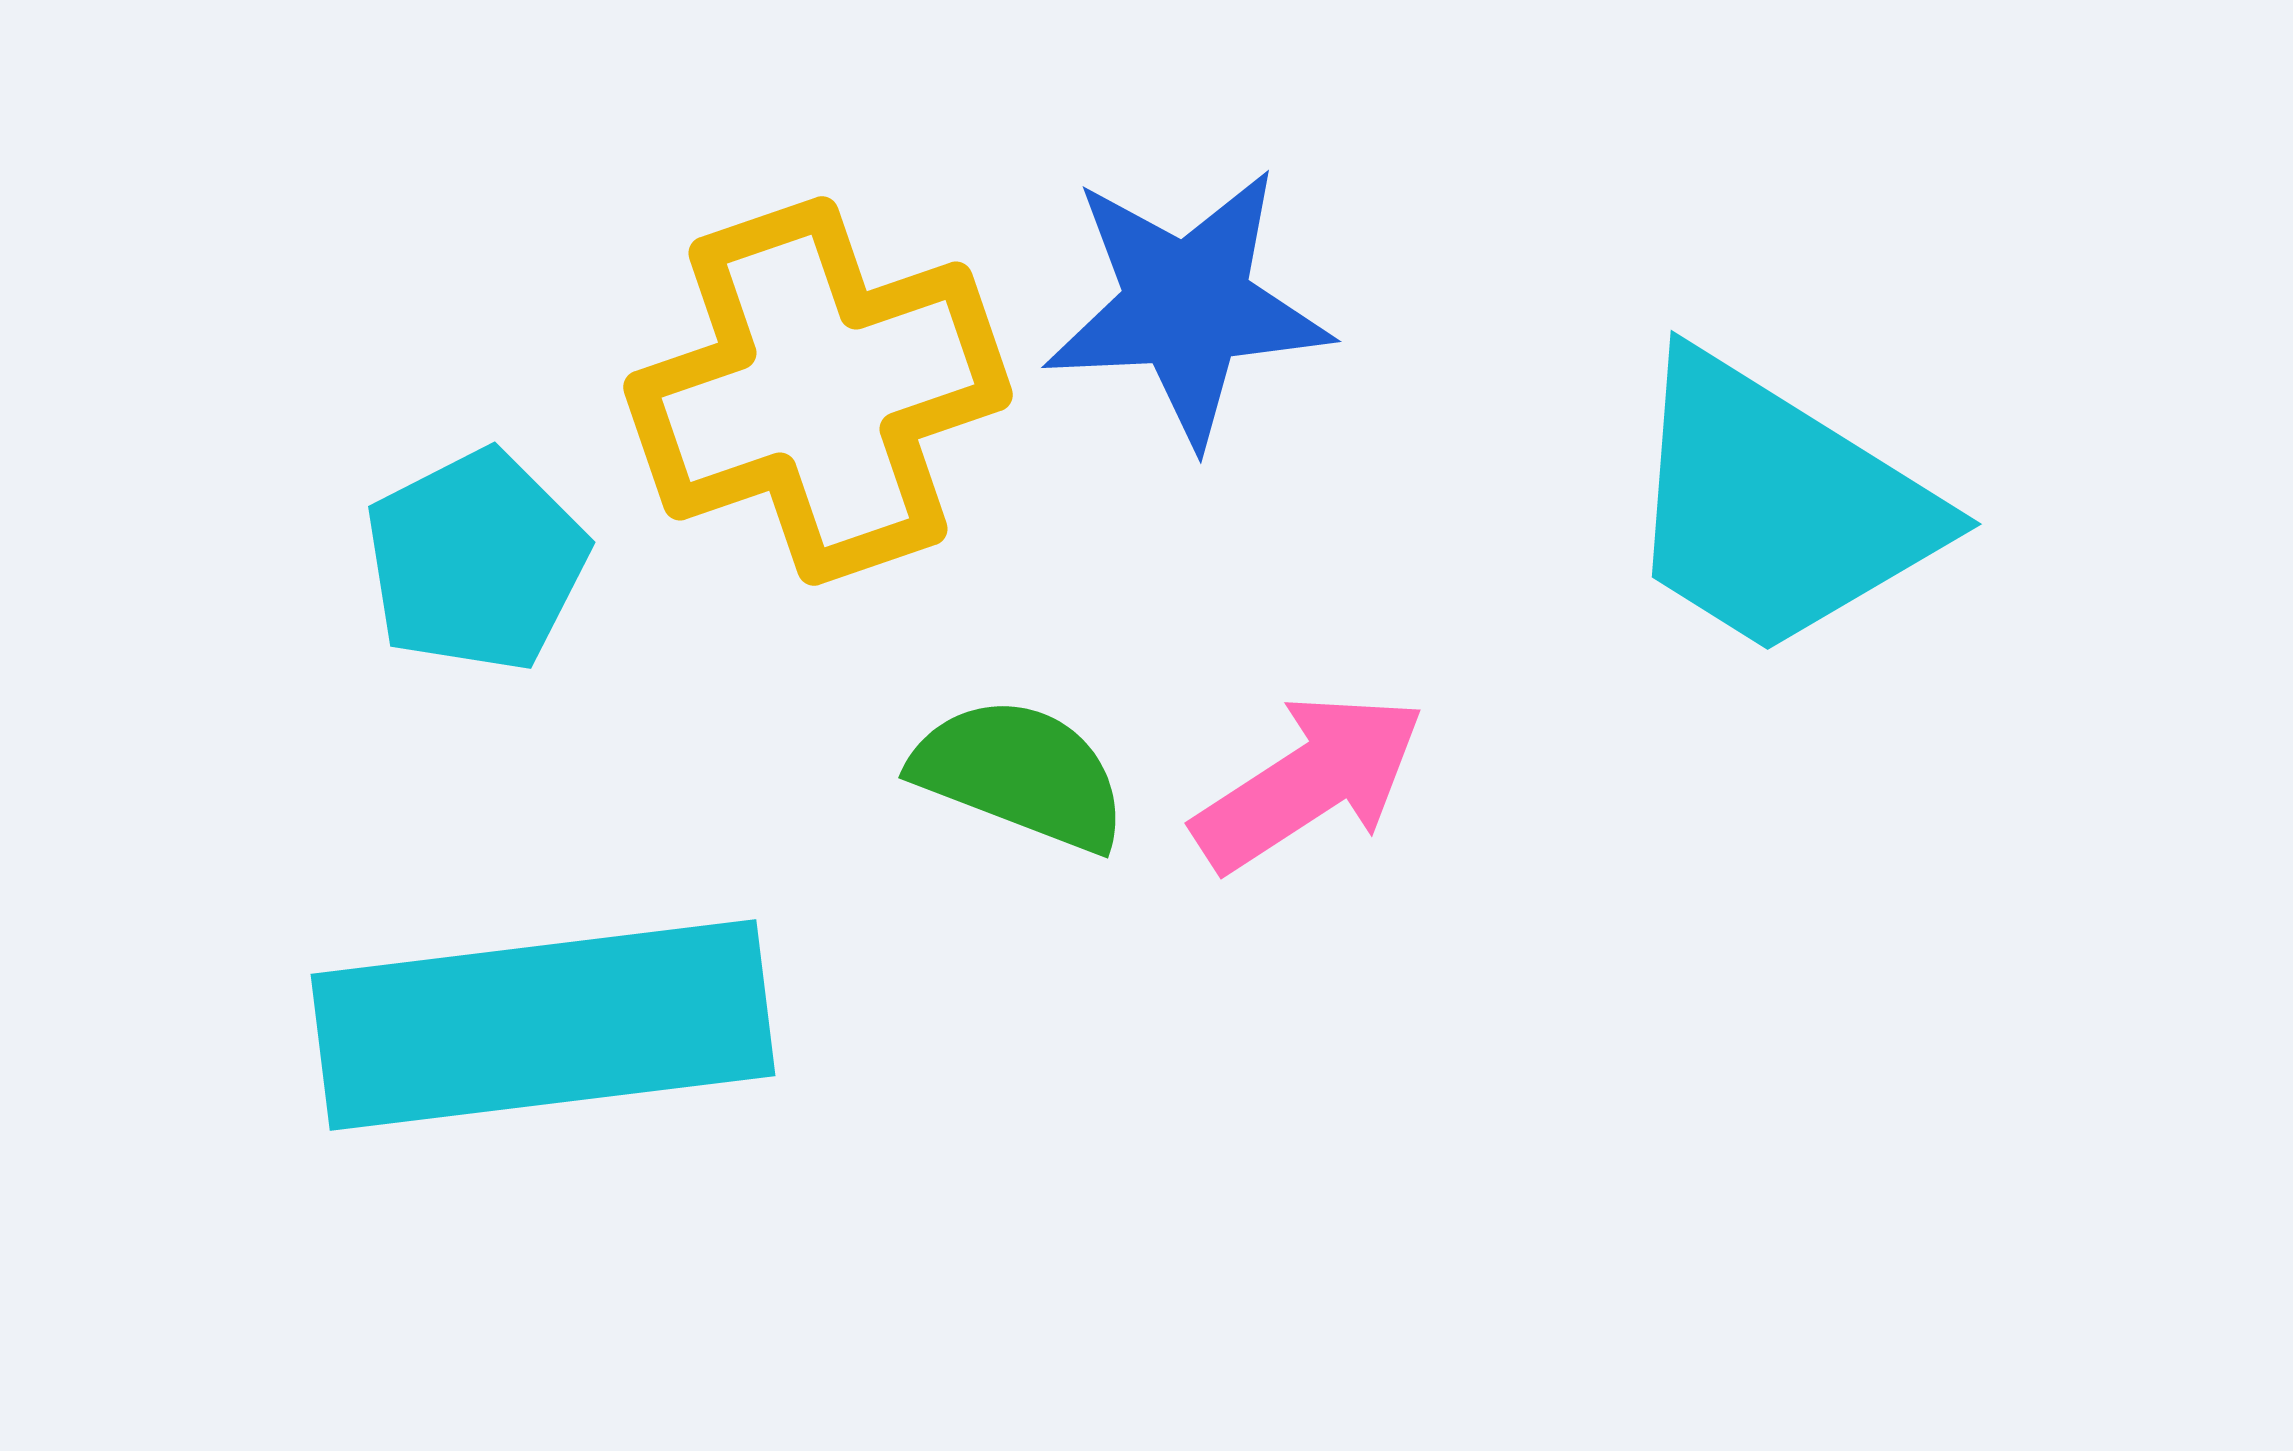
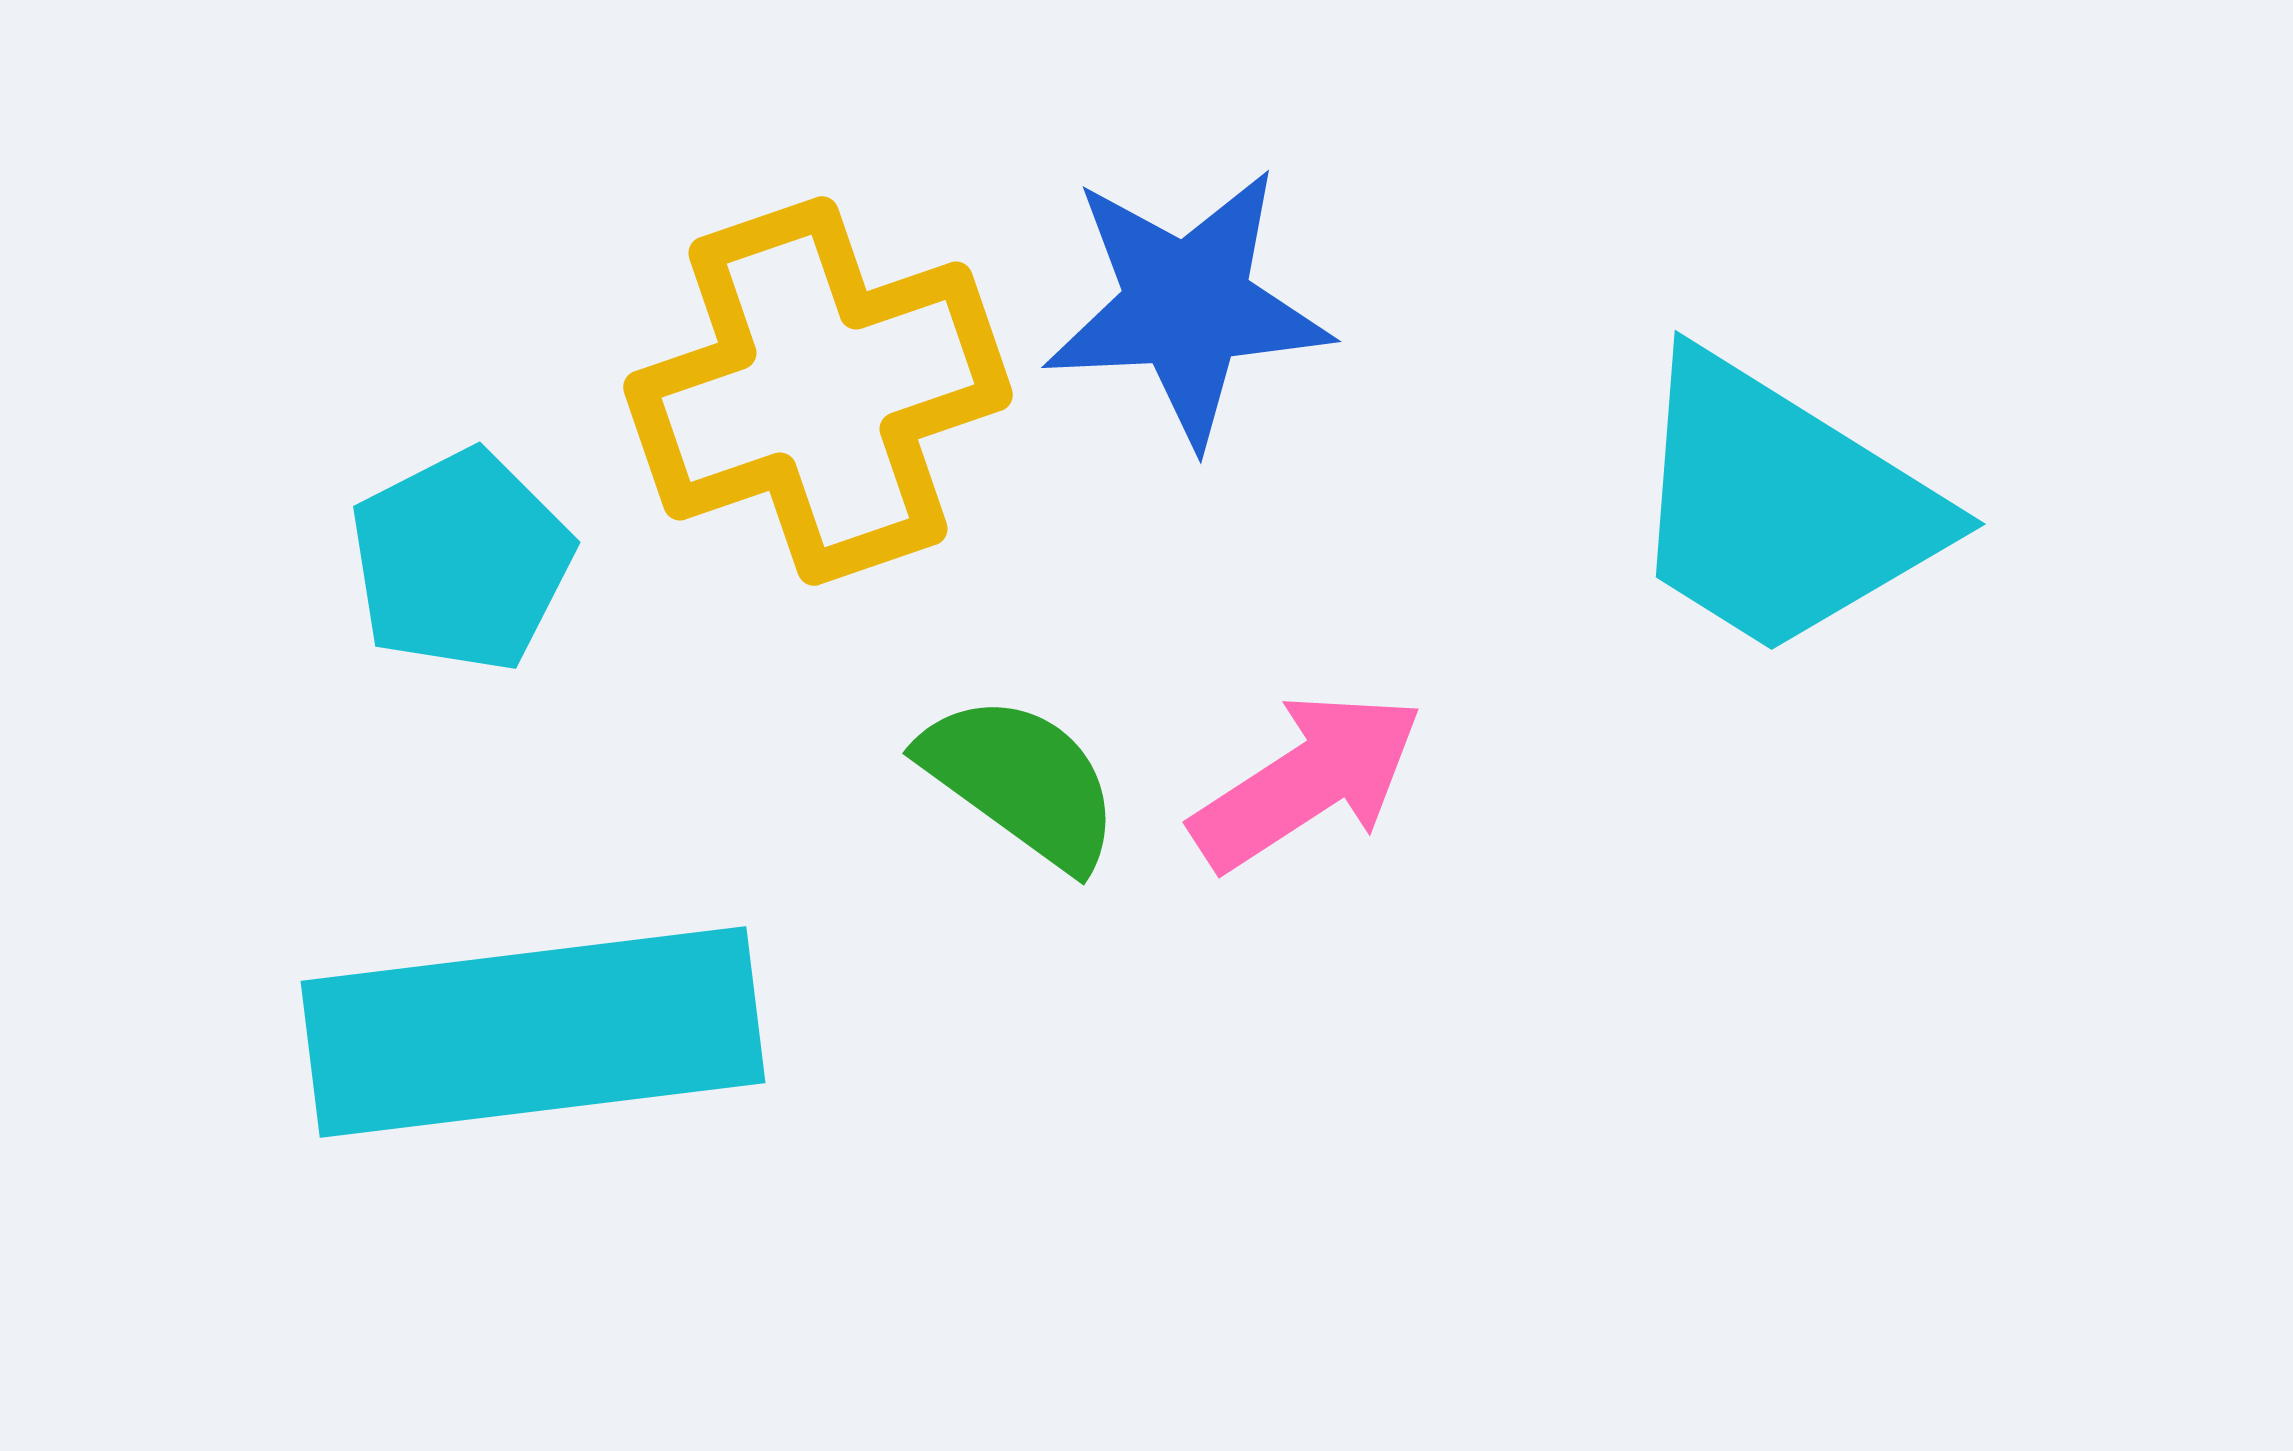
cyan trapezoid: moved 4 px right
cyan pentagon: moved 15 px left
green semicircle: moved 1 px right, 7 px down; rotated 15 degrees clockwise
pink arrow: moved 2 px left, 1 px up
cyan rectangle: moved 10 px left, 7 px down
